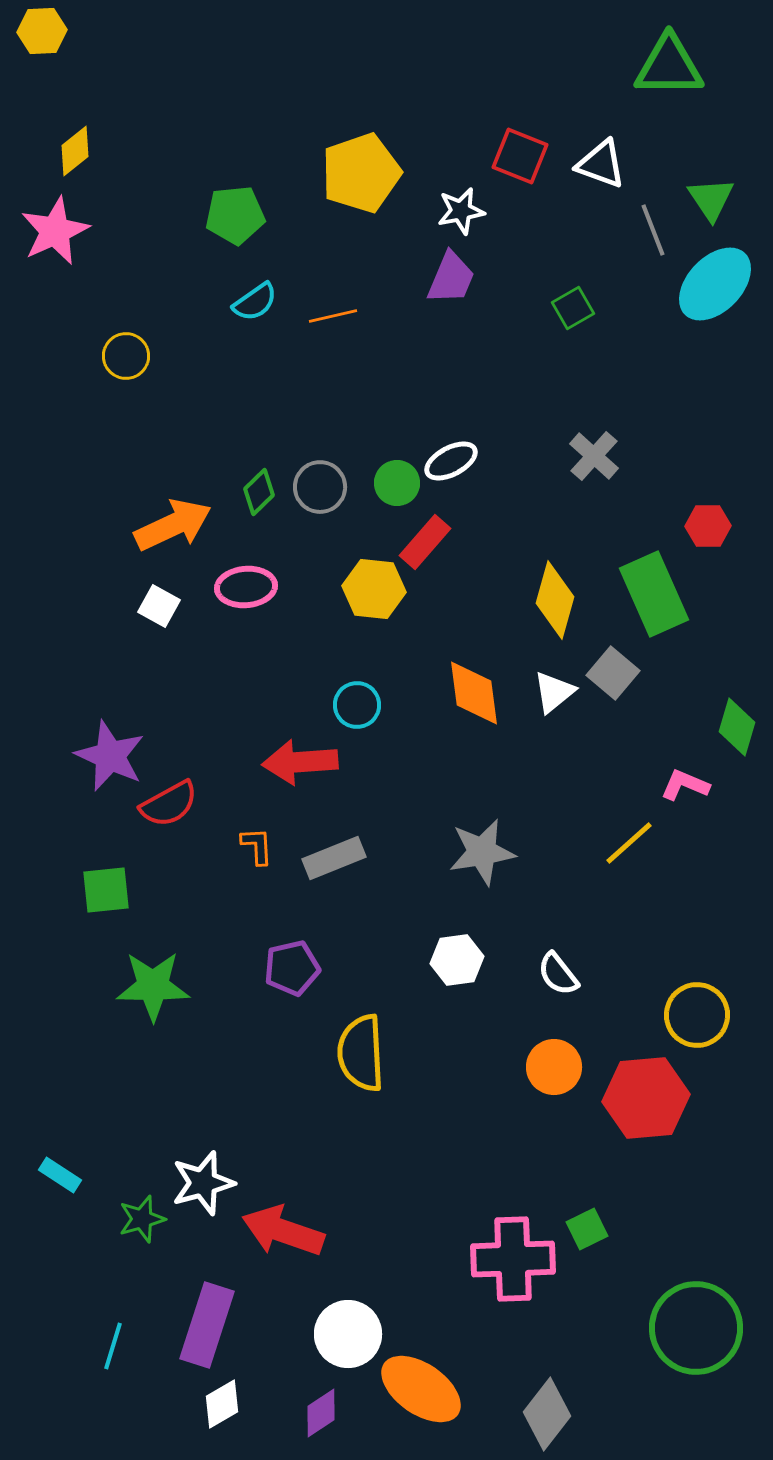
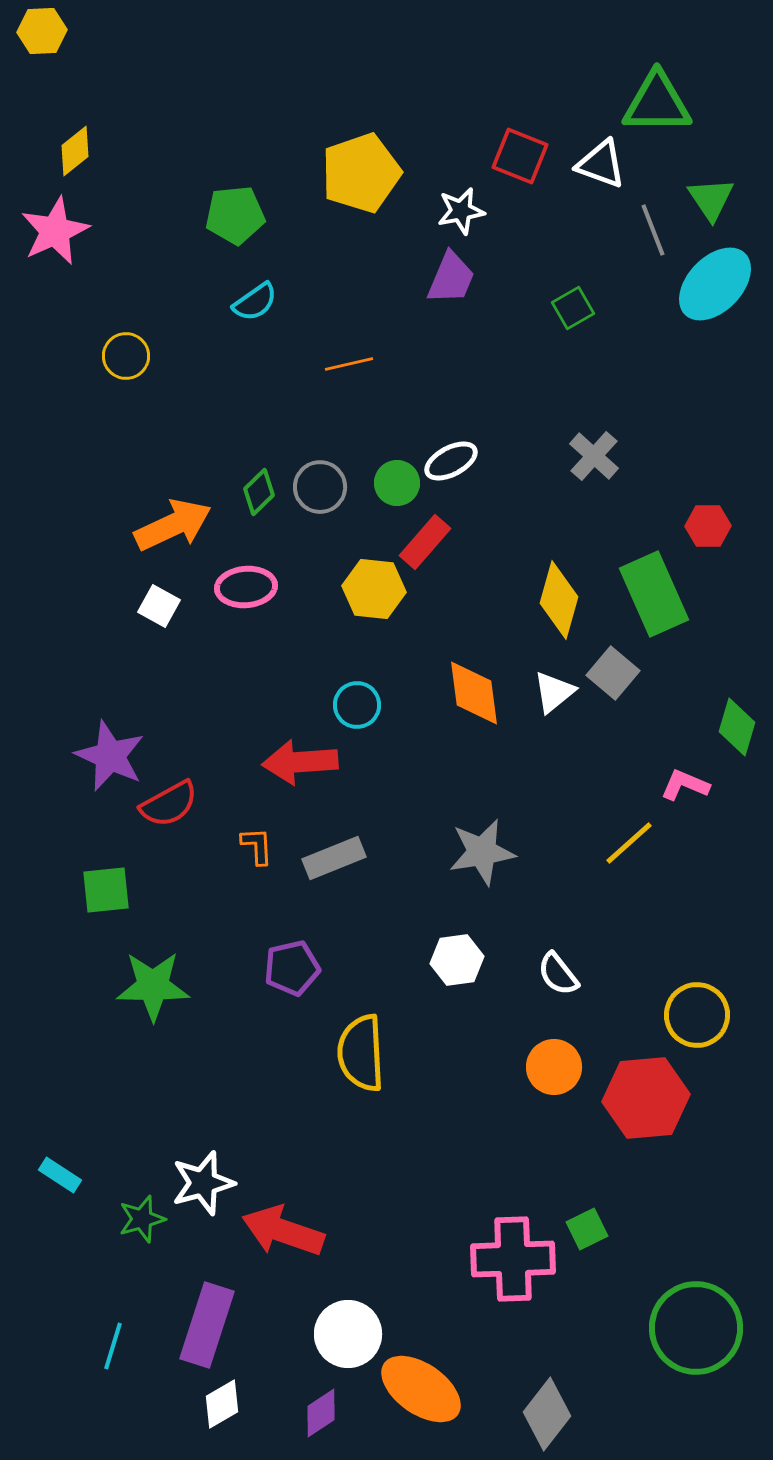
green triangle at (669, 66): moved 12 px left, 37 px down
orange line at (333, 316): moved 16 px right, 48 px down
yellow diamond at (555, 600): moved 4 px right
